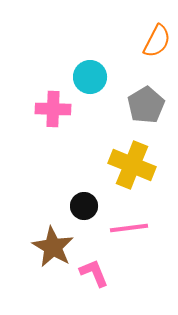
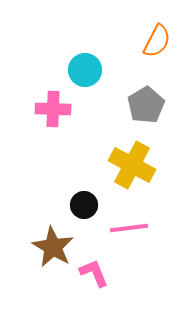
cyan circle: moved 5 px left, 7 px up
yellow cross: rotated 6 degrees clockwise
black circle: moved 1 px up
